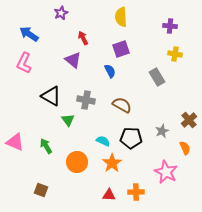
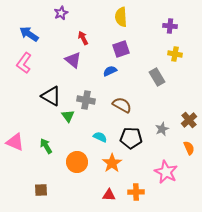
pink L-shape: rotated 10 degrees clockwise
blue semicircle: rotated 88 degrees counterclockwise
green triangle: moved 4 px up
gray star: moved 2 px up
cyan semicircle: moved 3 px left, 4 px up
orange semicircle: moved 4 px right
brown square: rotated 24 degrees counterclockwise
